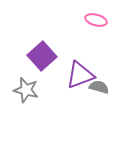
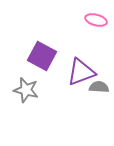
purple square: rotated 20 degrees counterclockwise
purple triangle: moved 1 px right, 3 px up
gray semicircle: rotated 12 degrees counterclockwise
